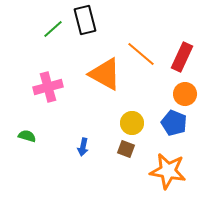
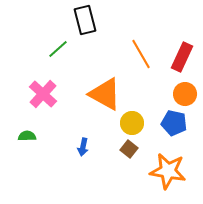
green line: moved 5 px right, 20 px down
orange line: rotated 20 degrees clockwise
orange triangle: moved 20 px down
pink cross: moved 5 px left, 7 px down; rotated 32 degrees counterclockwise
blue pentagon: rotated 10 degrees counterclockwise
green semicircle: rotated 18 degrees counterclockwise
brown square: moved 3 px right; rotated 18 degrees clockwise
